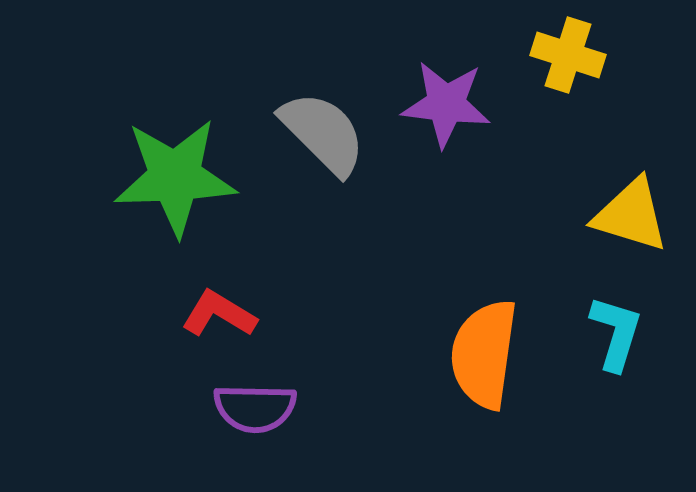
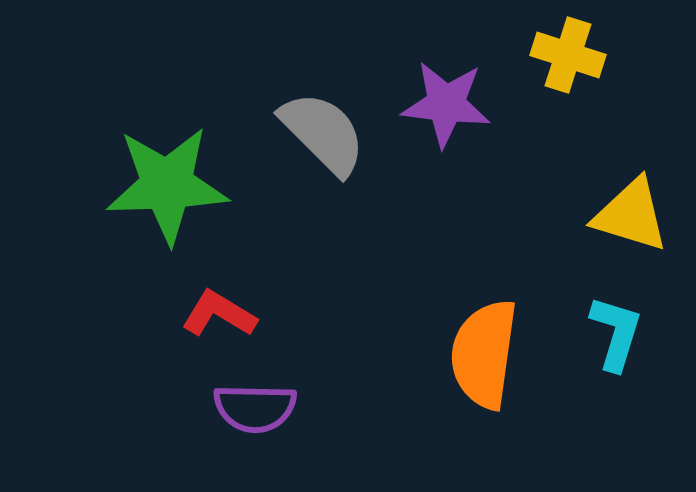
green star: moved 8 px left, 8 px down
